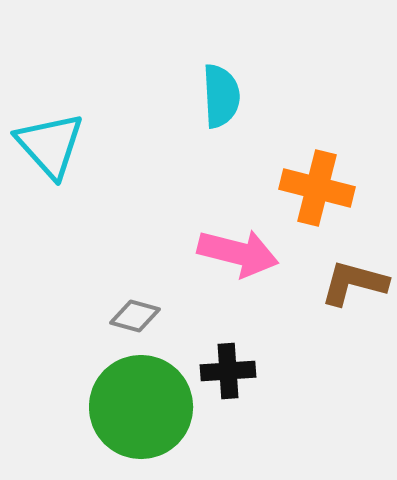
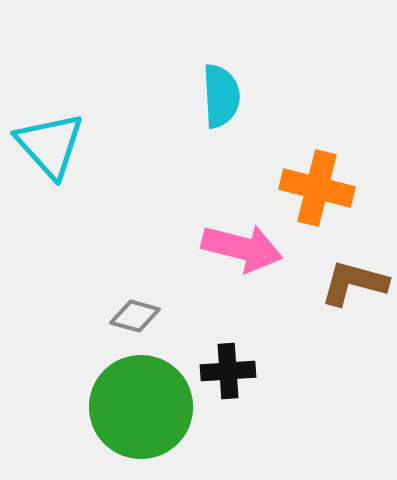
pink arrow: moved 4 px right, 5 px up
